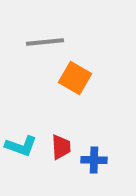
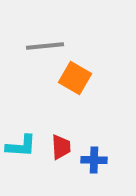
gray line: moved 4 px down
cyan L-shape: rotated 16 degrees counterclockwise
